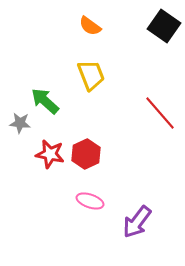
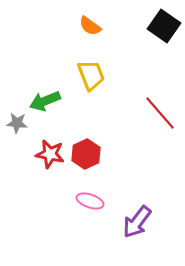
green arrow: rotated 64 degrees counterclockwise
gray star: moved 3 px left
